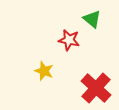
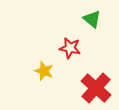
red star: moved 1 px right, 8 px down
